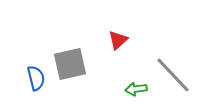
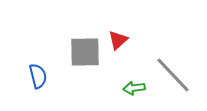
gray square: moved 15 px right, 12 px up; rotated 12 degrees clockwise
blue semicircle: moved 2 px right, 2 px up
green arrow: moved 2 px left, 1 px up
